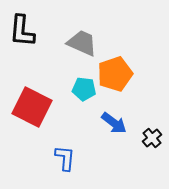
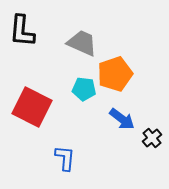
blue arrow: moved 8 px right, 4 px up
